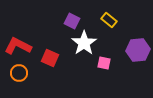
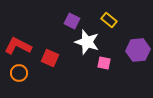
white star: moved 3 px right, 1 px up; rotated 20 degrees counterclockwise
